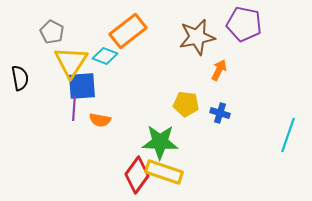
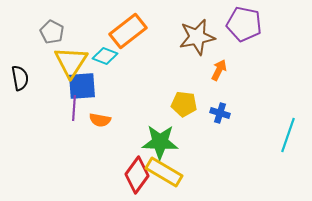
yellow pentagon: moved 2 px left
yellow rectangle: rotated 12 degrees clockwise
